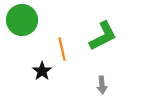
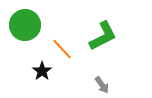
green circle: moved 3 px right, 5 px down
orange line: rotated 30 degrees counterclockwise
gray arrow: rotated 30 degrees counterclockwise
